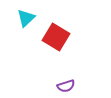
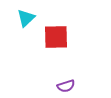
red square: rotated 32 degrees counterclockwise
